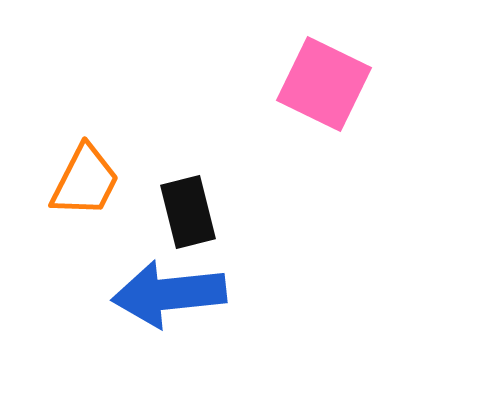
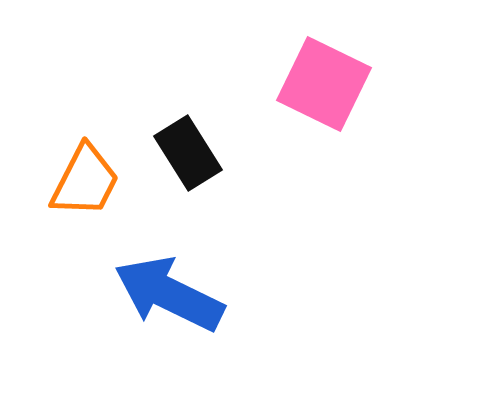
black rectangle: moved 59 px up; rotated 18 degrees counterclockwise
blue arrow: rotated 32 degrees clockwise
